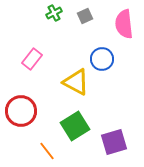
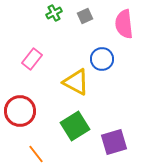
red circle: moved 1 px left
orange line: moved 11 px left, 3 px down
